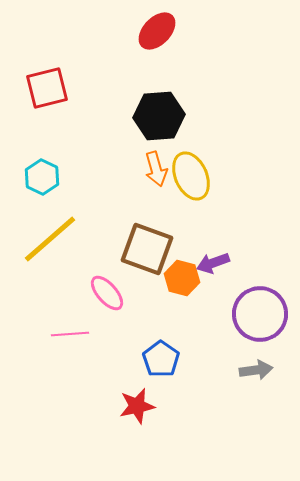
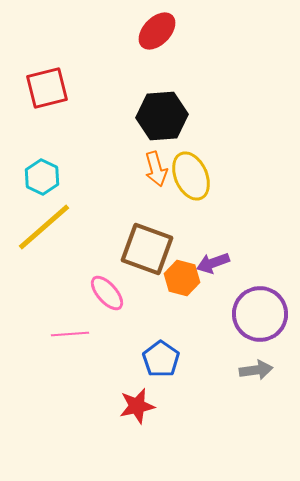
black hexagon: moved 3 px right
yellow line: moved 6 px left, 12 px up
